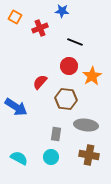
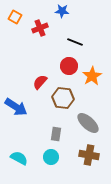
brown hexagon: moved 3 px left, 1 px up
gray ellipse: moved 2 px right, 2 px up; rotated 35 degrees clockwise
